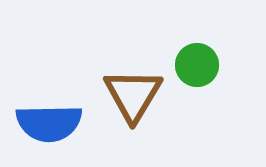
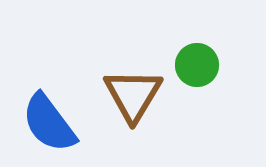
blue semicircle: rotated 54 degrees clockwise
